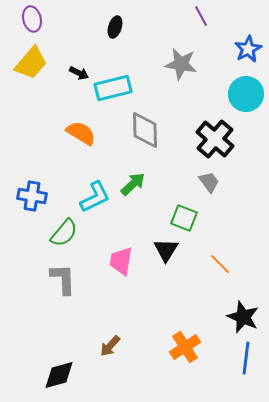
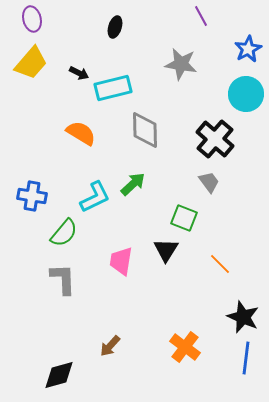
orange cross: rotated 20 degrees counterclockwise
